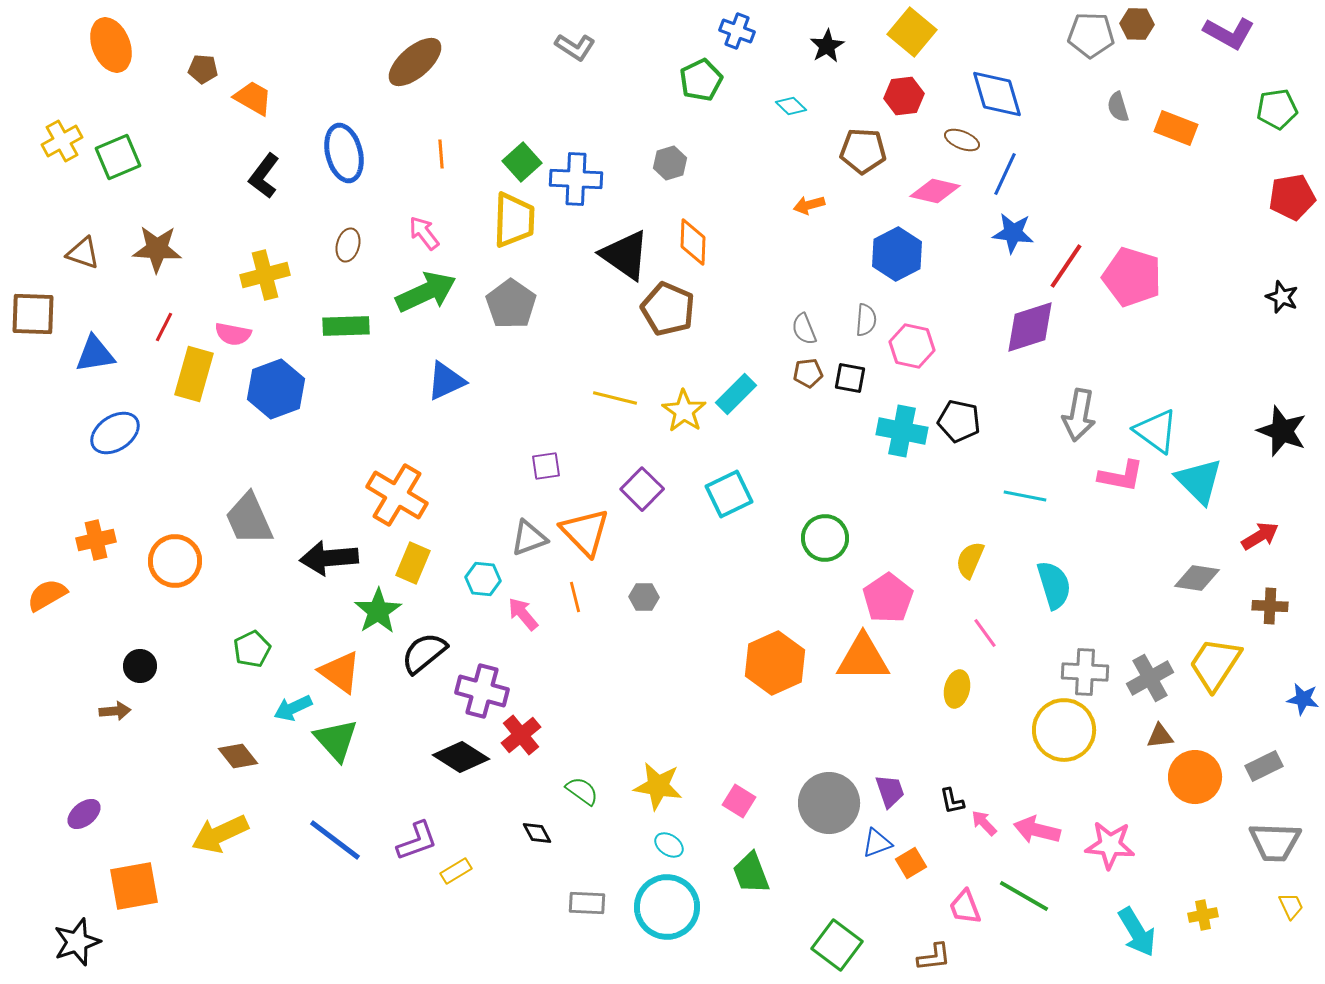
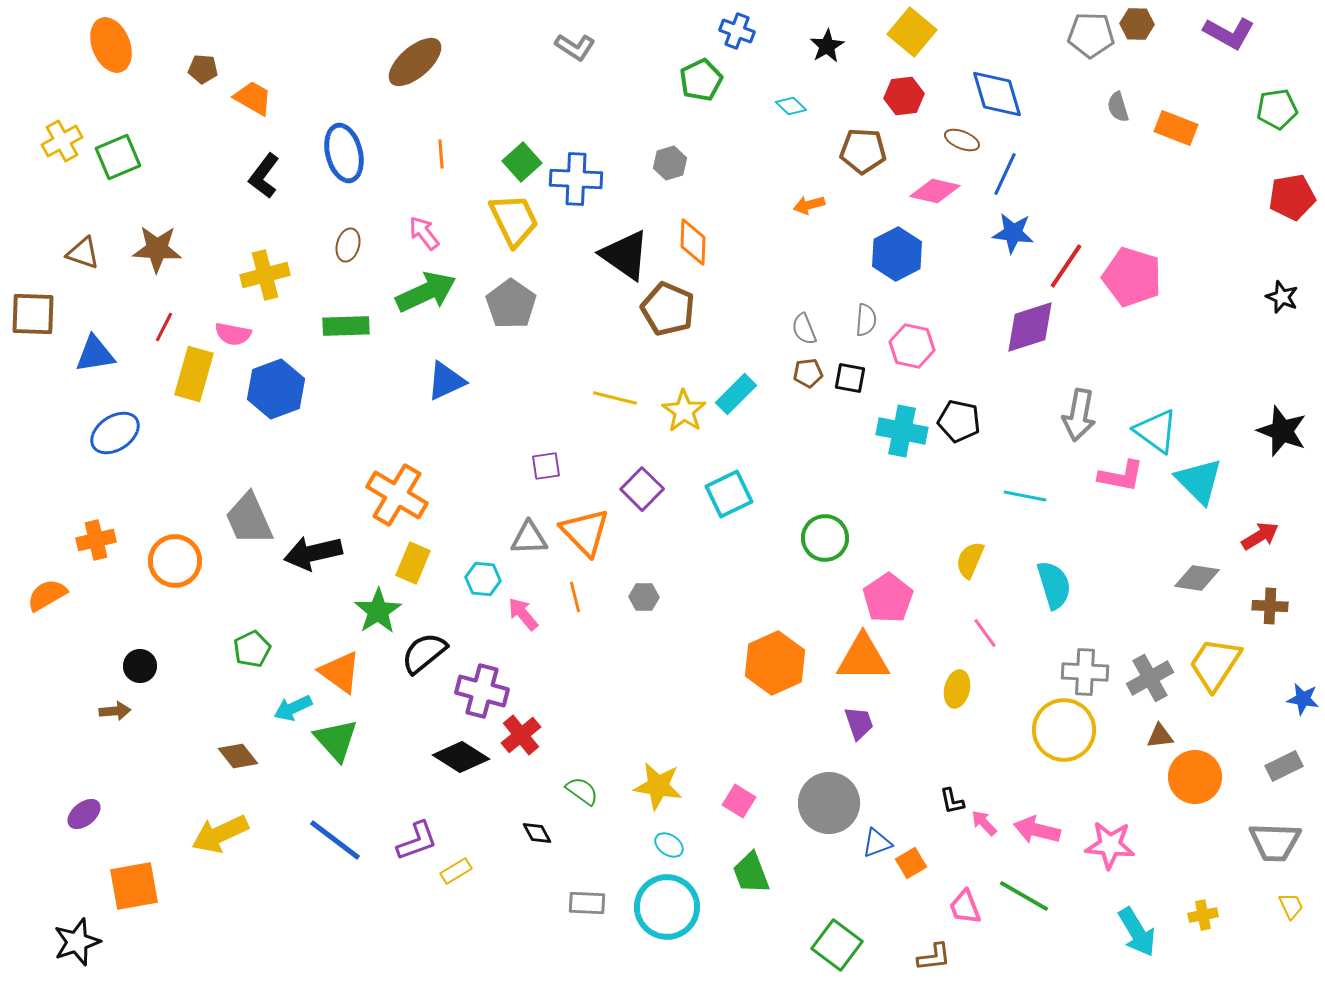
yellow trapezoid at (514, 220): rotated 28 degrees counterclockwise
gray triangle at (529, 538): rotated 18 degrees clockwise
black arrow at (329, 558): moved 16 px left, 5 px up; rotated 8 degrees counterclockwise
gray rectangle at (1264, 766): moved 20 px right
purple trapezoid at (890, 791): moved 31 px left, 68 px up
